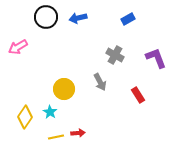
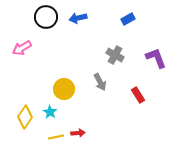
pink arrow: moved 4 px right, 1 px down
